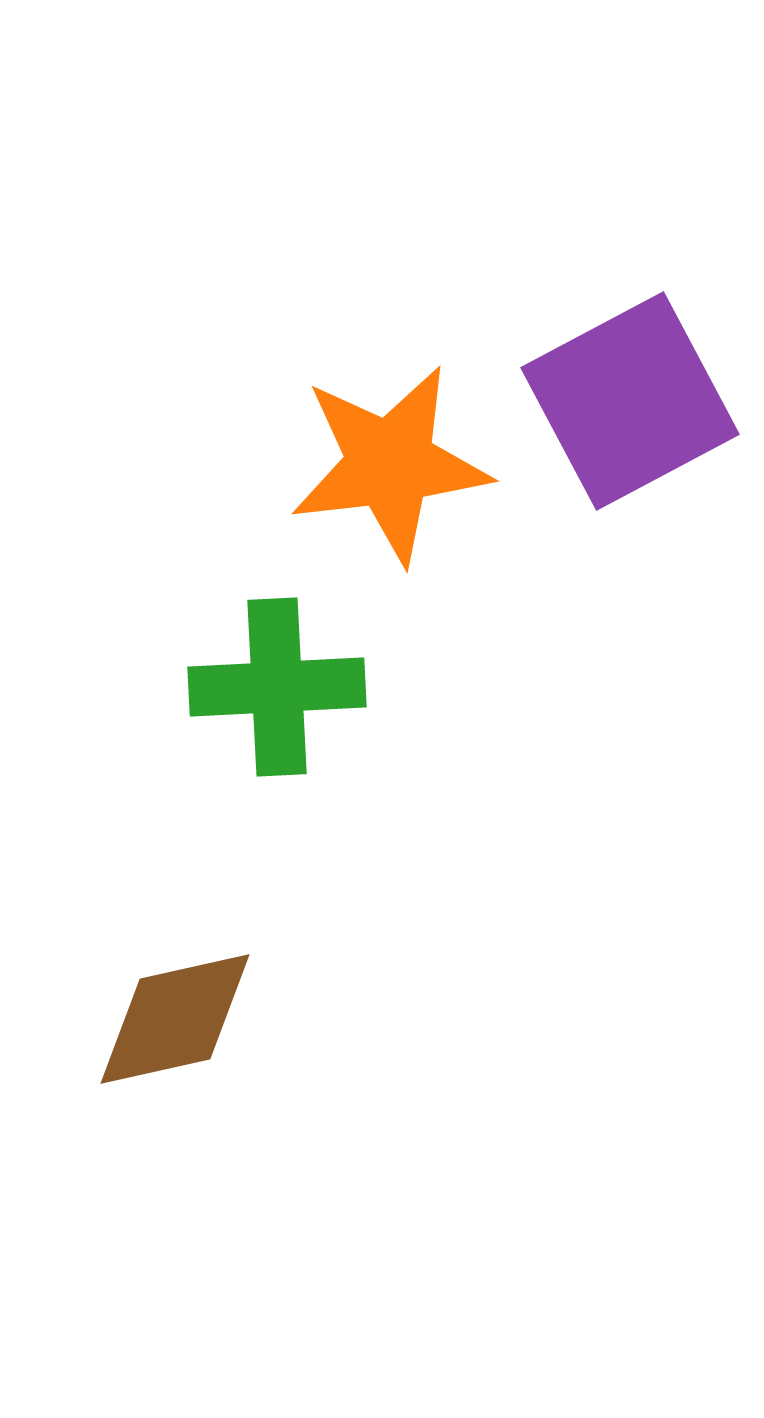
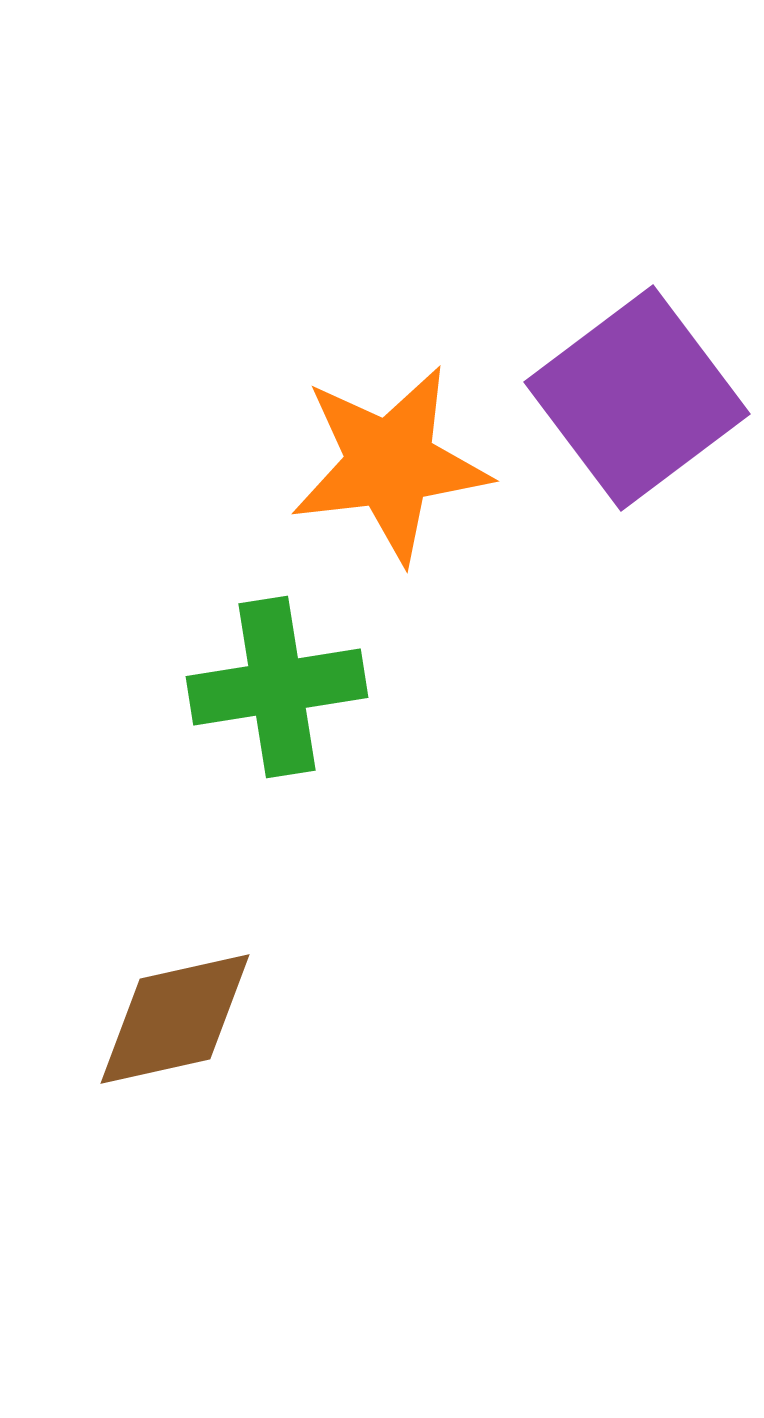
purple square: moved 7 px right, 3 px up; rotated 9 degrees counterclockwise
green cross: rotated 6 degrees counterclockwise
